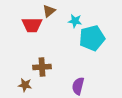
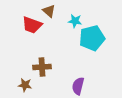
brown triangle: rotated 40 degrees counterclockwise
red trapezoid: rotated 20 degrees clockwise
